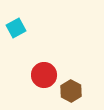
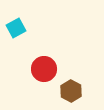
red circle: moved 6 px up
